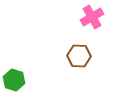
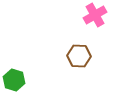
pink cross: moved 3 px right, 2 px up
